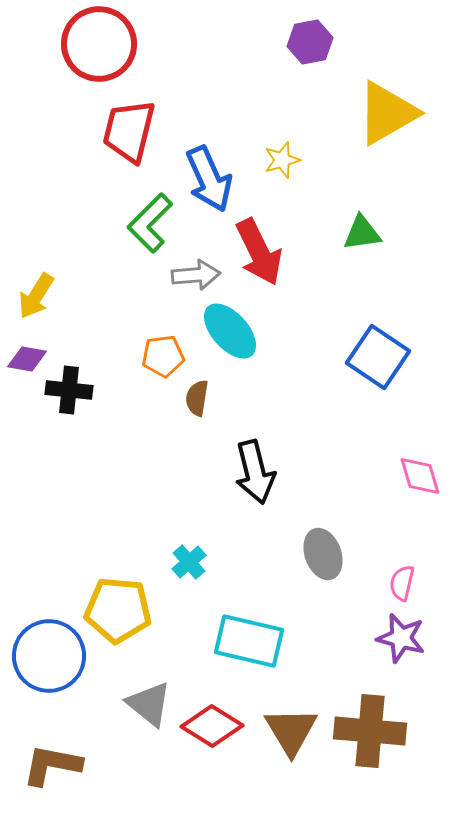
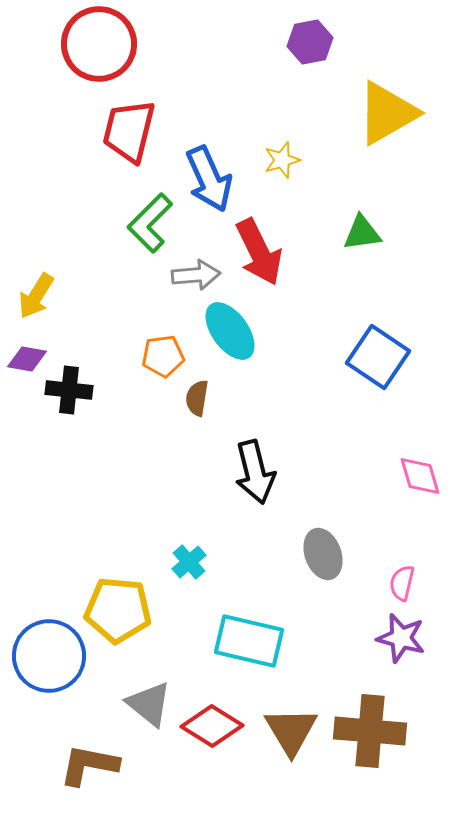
cyan ellipse: rotated 6 degrees clockwise
brown L-shape: moved 37 px right
